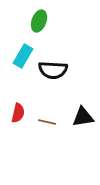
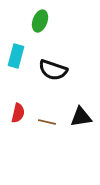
green ellipse: moved 1 px right
cyan rectangle: moved 7 px left; rotated 15 degrees counterclockwise
black semicircle: rotated 16 degrees clockwise
black triangle: moved 2 px left
